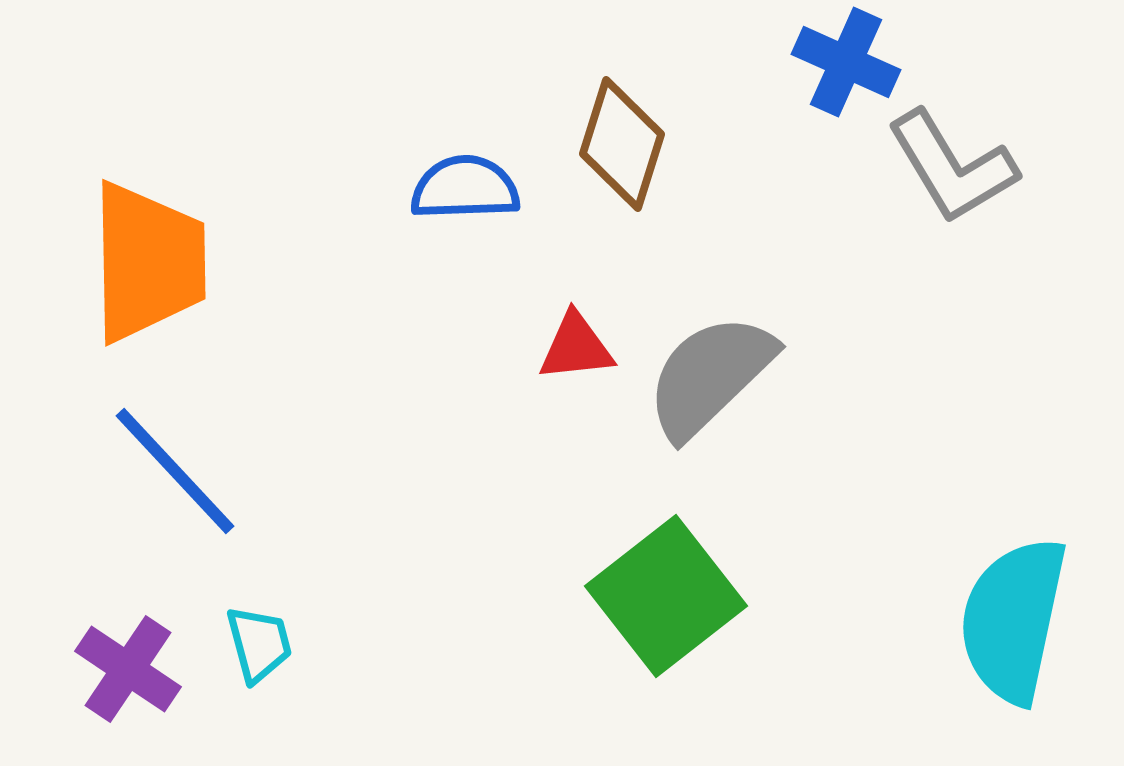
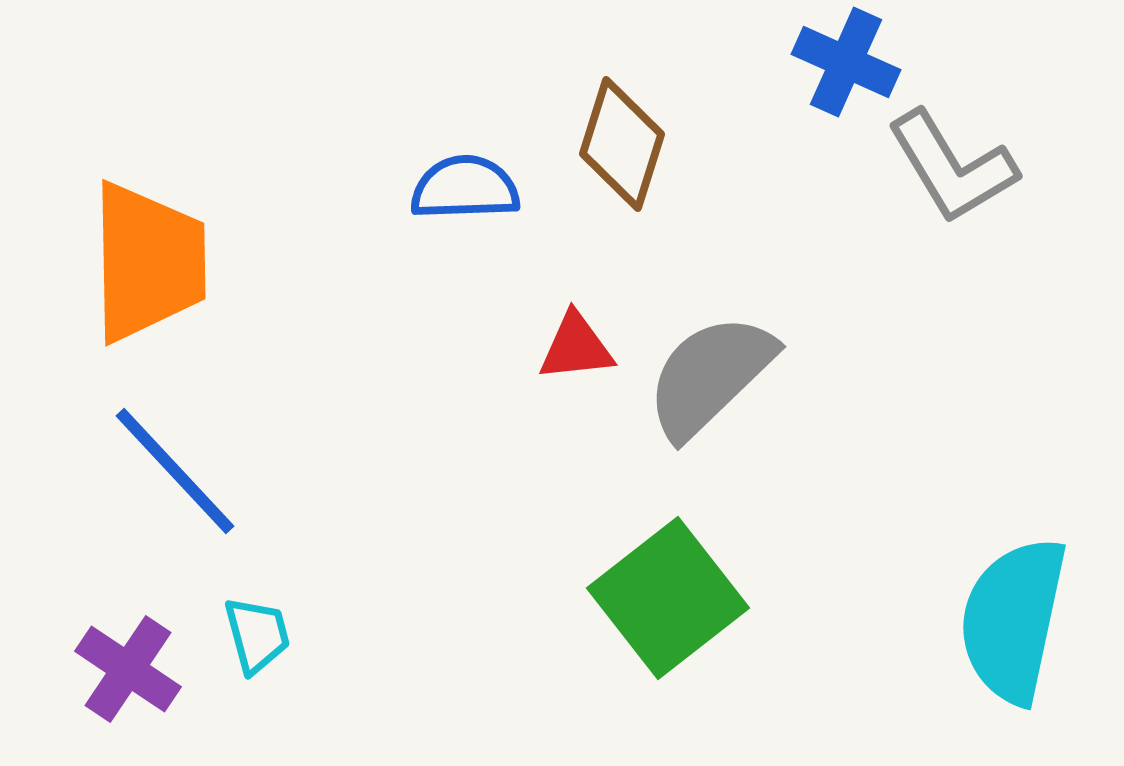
green square: moved 2 px right, 2 px down
cyan trapezoid: moved 2 px left, 9 px up
